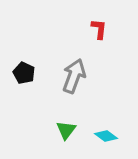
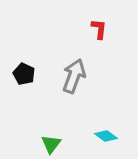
black pentagon: moved 1 px down
green triangle: moved 15 px left, 14 px down
